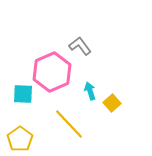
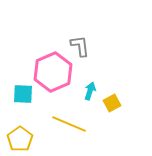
gray L-shape: rotated 30 degrees clockwise
pink hexagon: moved 1 px right
cyan arrow: rotated 36 degrees clockwise
yellow square: rotated 12 degrees clockwise
yellow line: rotated 24 degrees counterclockwise
